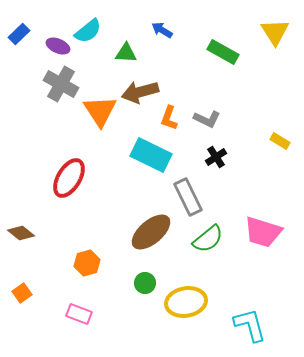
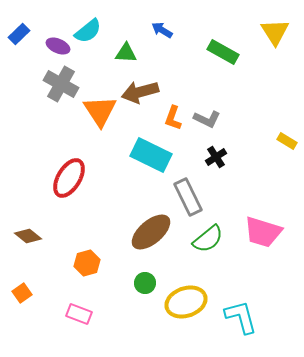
orange L-shape: moved 4 px right
yellow rectangle: moved 7 px right
brown diamond: moved 7 px right, 3 px down
yellow ellipse: rotated 9 degrees counterclockwise
cyan L-shape: moved 9 px left, 8 px up
